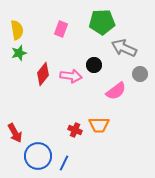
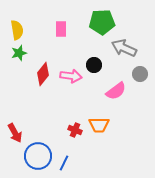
pink rectangle: rotated 21 degrees counterclockwise
